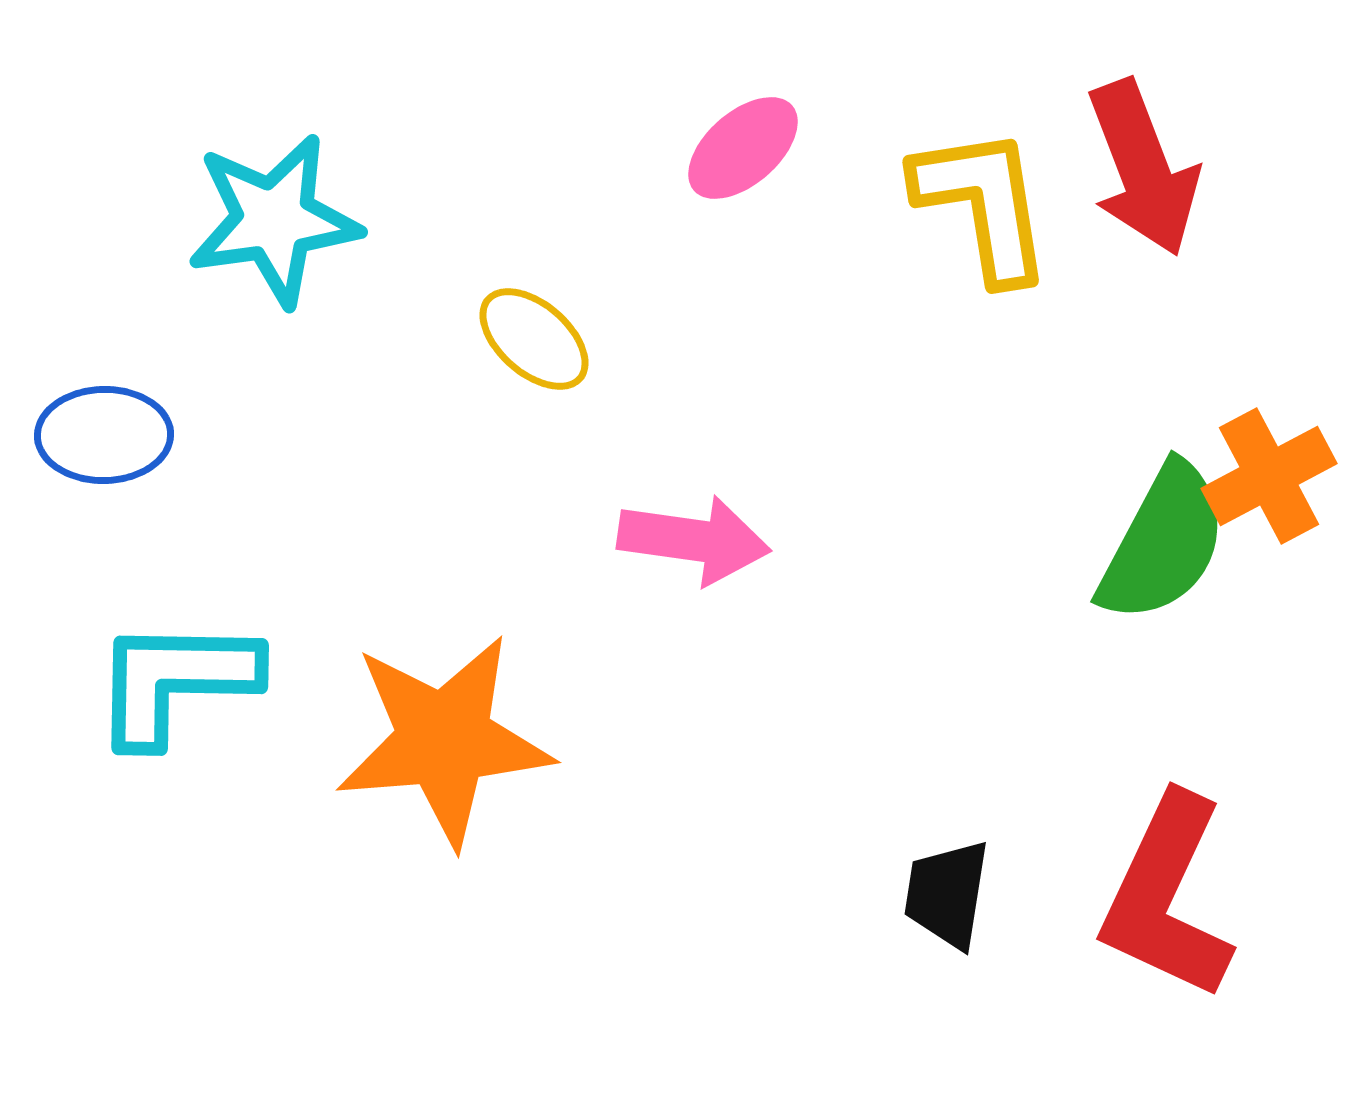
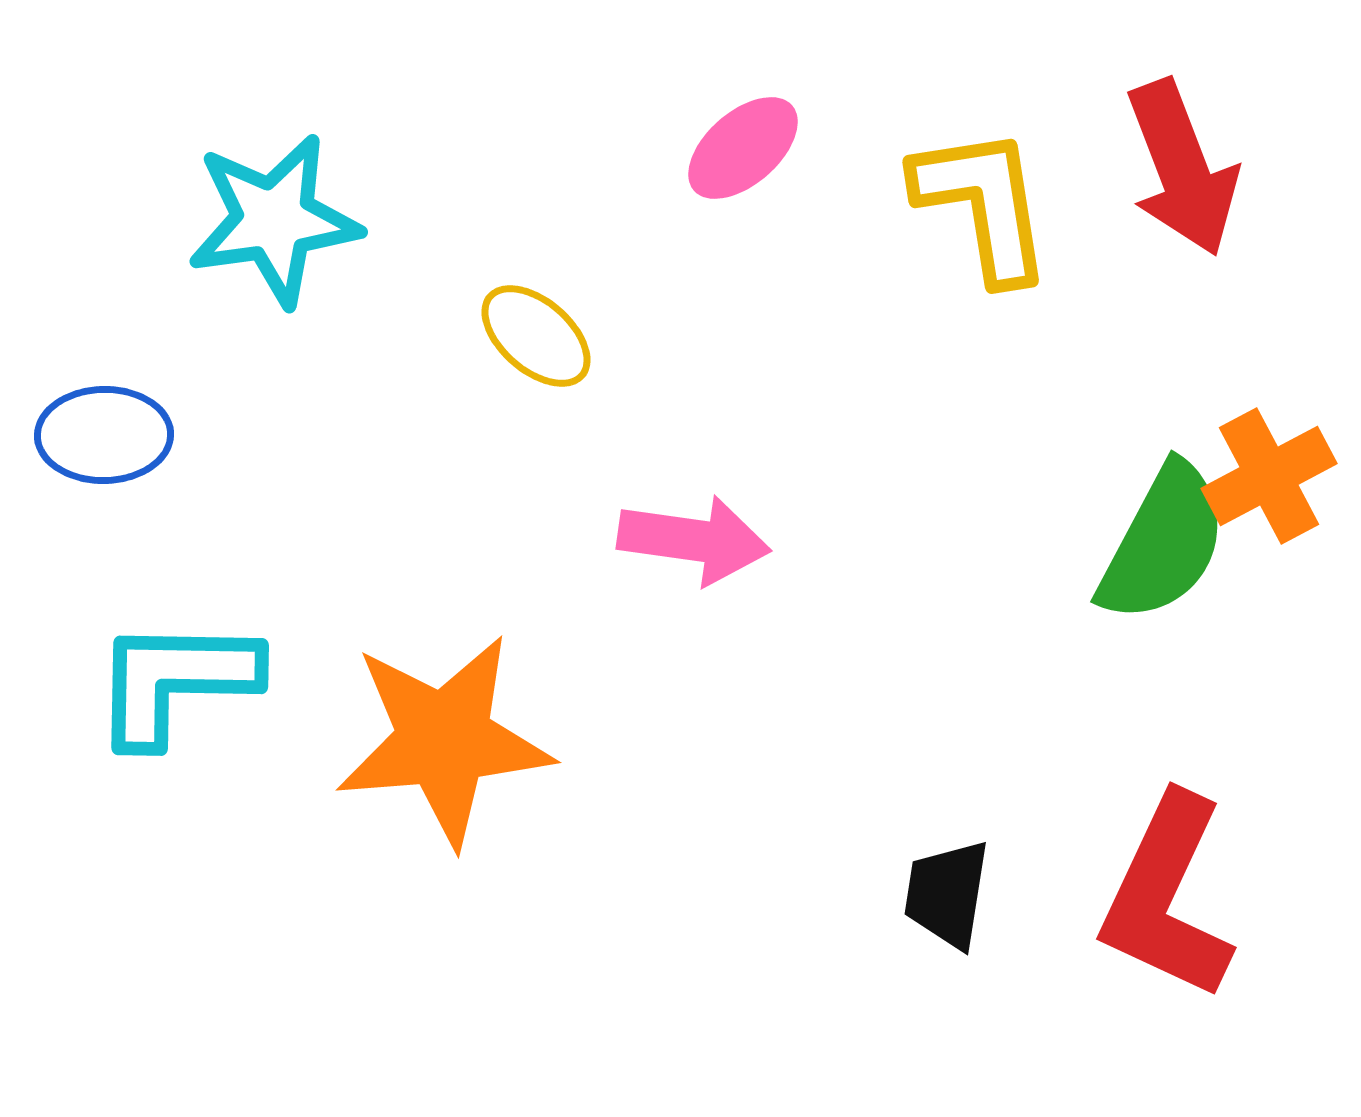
red arrow: moved 39 px right
yellow ellipse: moved 2 px right, 3 px up
